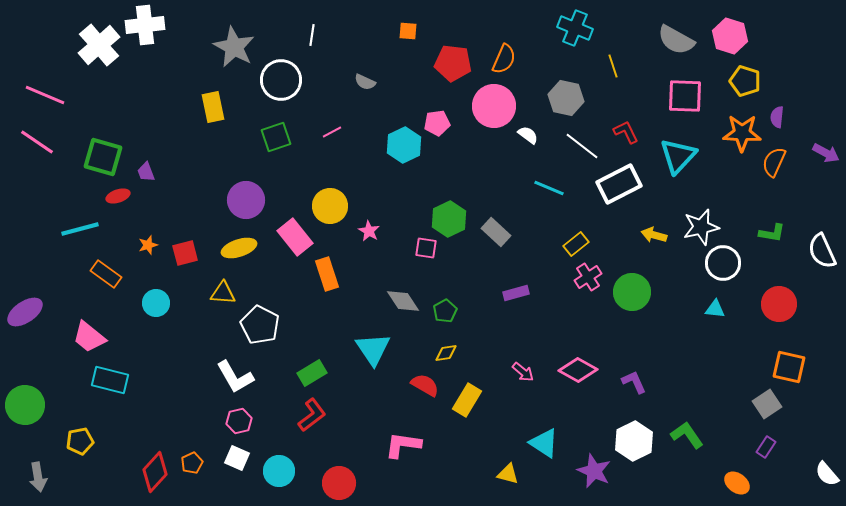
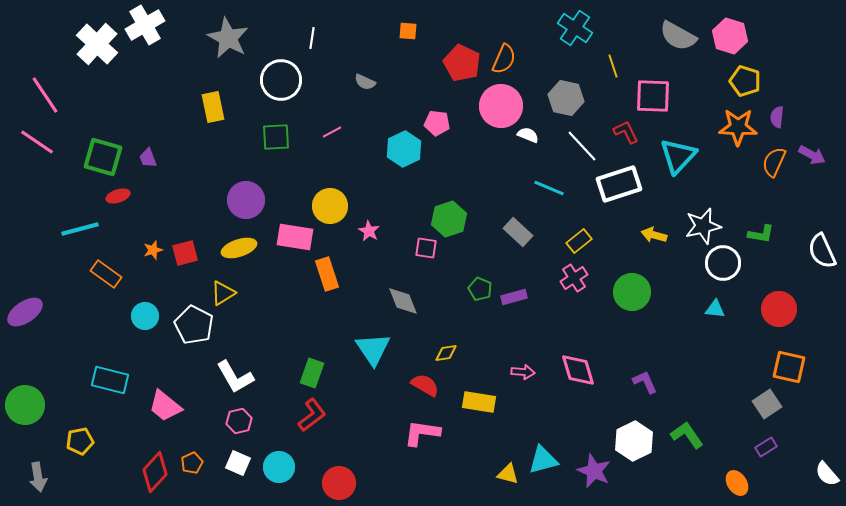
white cross at (145, 25): rotated 24 degrees counterclockwise
cyan cross at (575, 28): rotated 12 degrees clockwise
white line at (312, 35): moved 3 px down
gray semicircle at (676, 40): moved 2 px right, 4 px up
white cross at (99, 45): moved 2 px left, 1 px up; rotated 6 degrees counterclockwise
gray star at (234, 47): moved 6 px left, 9 px up
red pentagon at (453, 63): moved 9 px right; rotated 18 degrees clockwise
pink line at (45, 95): rotated 33 degrees clockwise
pink square at (685, 96): moved 32 px left
pink circle at (494, 106): moved 7 px right
pink pentagon at (437, 123): rotated 15 degrees clockwise
orange star at (742, 133): moved 4 px left, 6 px up
white semicircle at (528, 135): rotated 15 degrees counterclockwise
green square at (276, 137): rotated 16 degrees clockwise
cyan hexagon at (404, 145): moved 4 px down
white line at (582, 146): rotated 9 degrees clockwise
purple arrow at (826, 153): moved 14 px left, 2 px down
purple trapezoid at (146, 172): moved 2 px right, 14 px up
white rectangle at (619, 184): rotated 9 degrees clockwise
green hexagon at (449, 219): rotated 8 degrees clockwise
white star at (701, 227): moved 2 px right, 1 px up
gray rectangle at (496, 232): moved 22 px right
green L-shape at (772, 233): moved 11 px left, 1 px down
pink rectangle at (295, 237): rotated 42 degrees counterclockwise
yellow rectangle at (576, 244): moved 3 px right, 3 px up
orange star at (148, 245): moved 5 px right, 5 px down
pink cross at (588, 277): moved 14 px left, 1 px down
yellow triangle at (223, 293): rotated 36 degrees counterclockwise
purple rectangle at (516, 293): moved 2 px left, 4 px down
gray diamond at (403, 301): rotated 12 degrees clockwise
cyan circle at (156, 303): moved 11 px left, 13 px down
red circle at (779, 304): moved 5 px down
green pentagon at (445, 311): moved 35 px right, 22 px up; rotated 20 degrees counterclockwise
white pentagon at (260, 325): moved 66 px left
pink trapezoid at (89, 337): moved 76 px right, 69 px down
pink diamond at (578, 370): rotated 45 degrees clockwise
pink arrow at (523, 372): rotated 35 degrees counterclockwise
green rectangle at (312, 373): rotated 40 degrees counterclockwise
purple L-shape at (634, 382): moved 11 px right
yellow rectangle at (467, 400): moved 12 px right, 2 px down; rotated 68 degrees clockwise
cyan triangle at (544, 443): moved 1 px left, 17 px down; rotated 48 degrees counterclockwise
pink L-shape at (403, 445): moved 19 px right, 12 px up
purple rectangle at (766, 447): rotated 25 degrees clockwise
white square at (237, 458): moved 1 px right, 5 px down
cyan circle at (279, 471): moved 4 px up
orange ellipse at (737, 483): rotated 20 degrees clockwise
